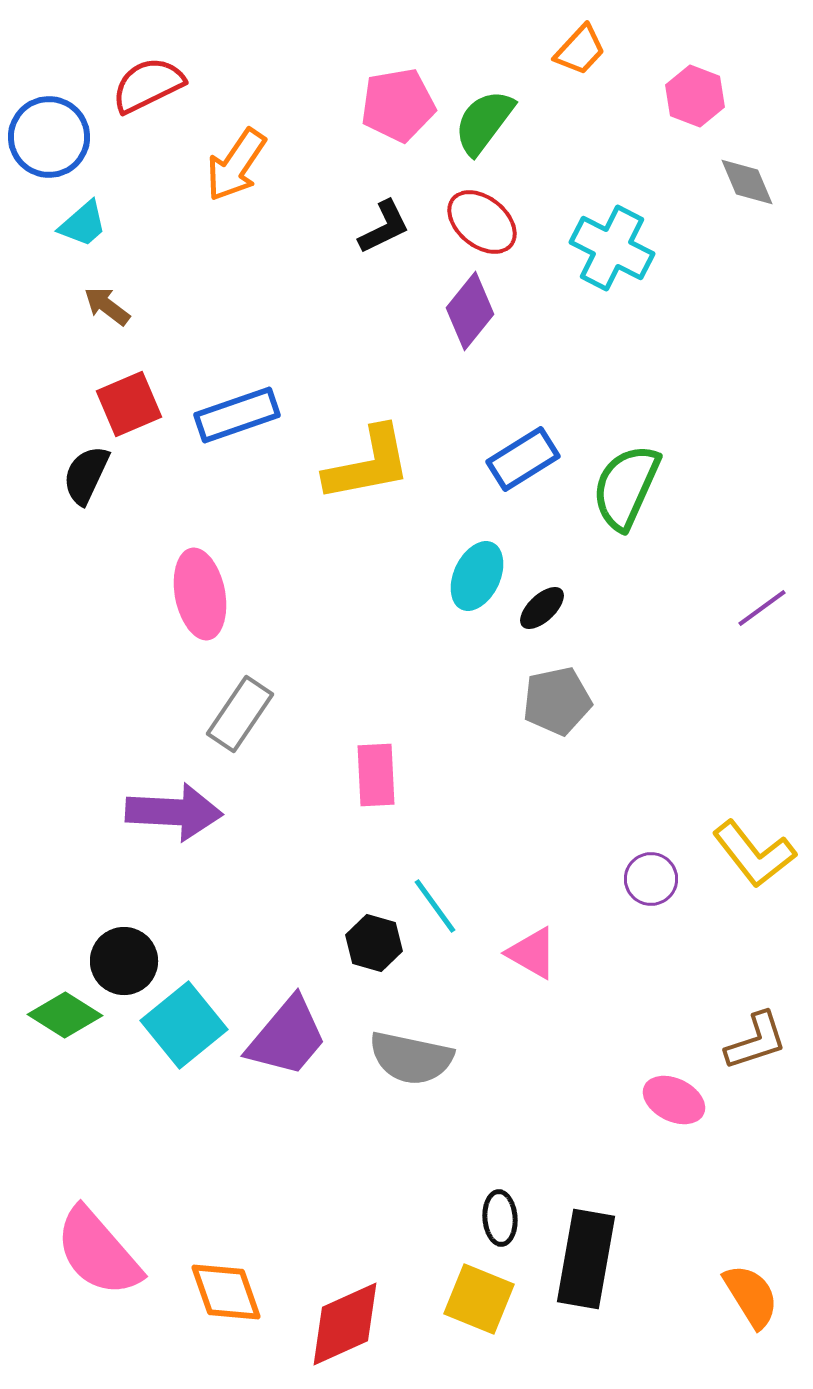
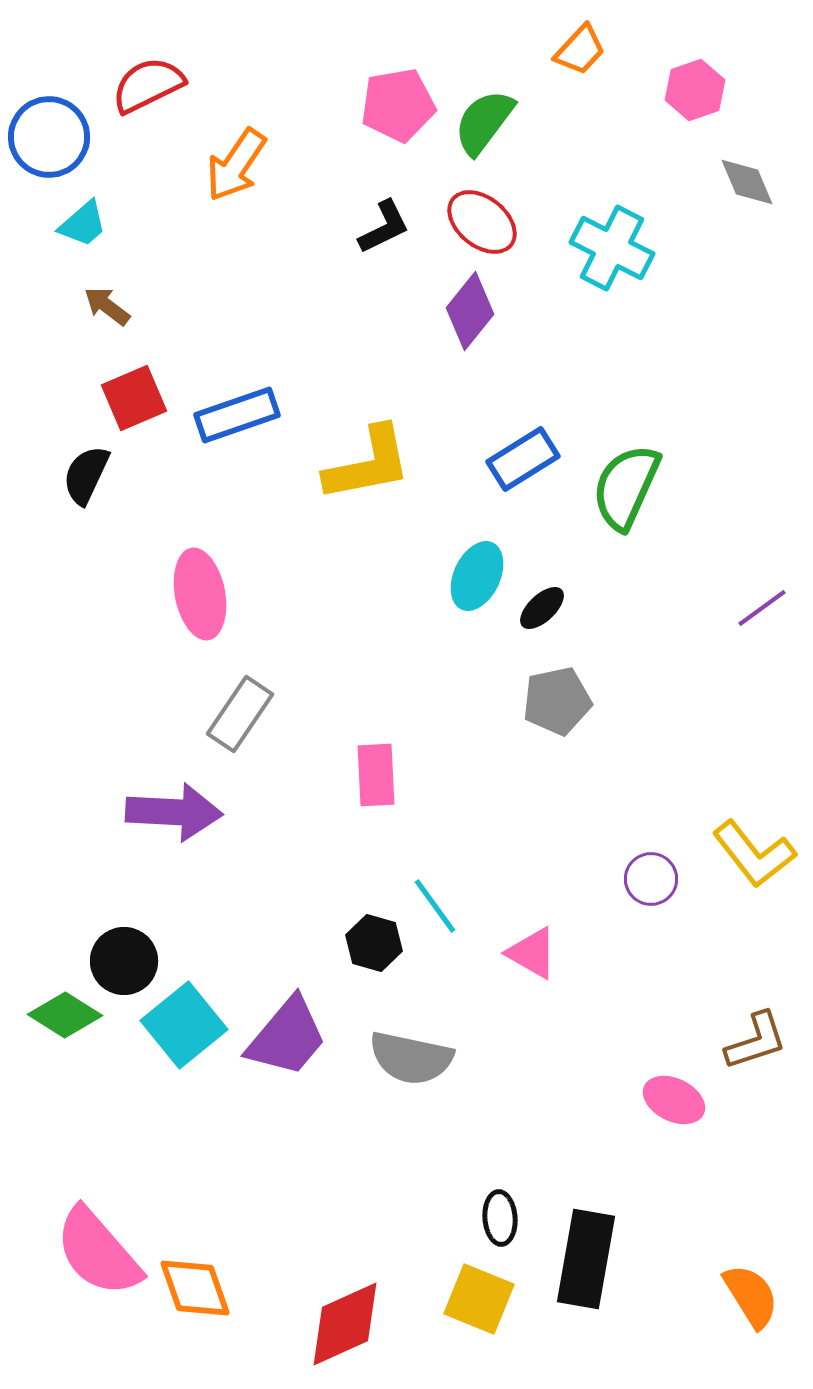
pink hexagon at (695, 96): moved 6 px up; rotated 20 degrees clockwise
red square at (129, 404): moved 5 px right, 6 px up
orange diamond at (226, 1292): moved 31 px left, 4 px up
